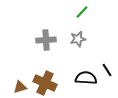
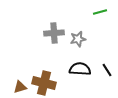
green line: moved 18 px right; rotated 32 degrees clockwise
gray cross: moved 8 px right, 7 px up
black semicircle: moved 6 px left, 9 px up
brown cross: moved 1 px left; rotated 10 degrees counterclockwise
